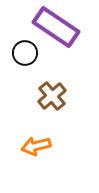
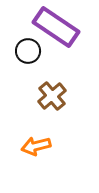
black circle: moved 3 px right, 2 px up
